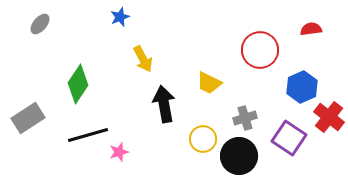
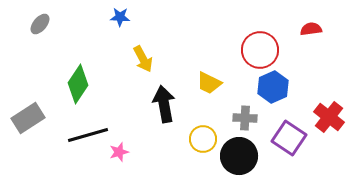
blue star: rotated 24 degrees clockwise
blue hexagon: moved 29 px left
gray cross: rotated 20 degrees clockwise
